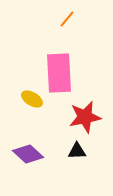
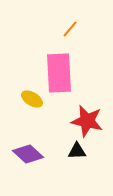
orange line: moved 3 px right, 10 px down
red star: moved 2 px right, 4 px down; rotated 24 degrees clockwise
